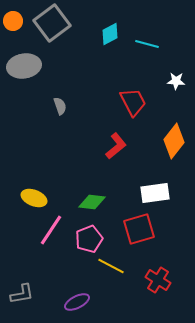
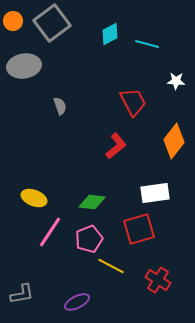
pink line: moved 1 px left, 2 px down
